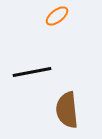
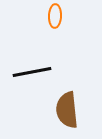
orange ellipse: moved 2 px left; rotated 50 degrees counterclockwise
